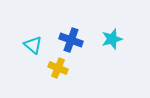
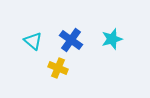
blue cross: rotated 15 degrees clockwise
cyan triangle: moved 4 px up
